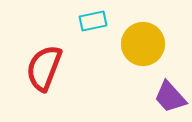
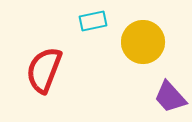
yellow circle: moved 2 px up
red semicircle: moved 2 px down
